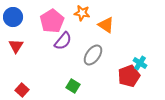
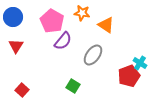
pink pentagon: rotated 10 degrees counterclockwise
